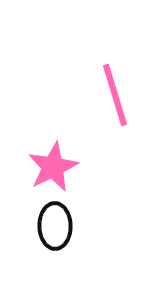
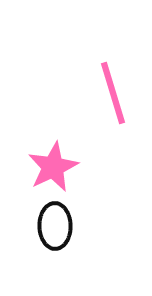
pink line: moved 2 px left, 2 px up
